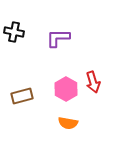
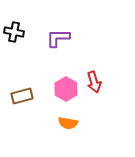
red arrow: moved 1 px right
